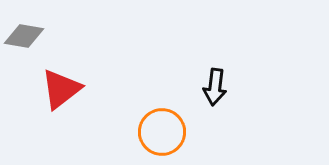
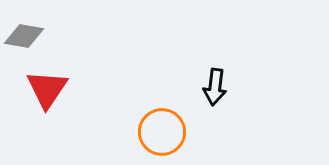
red triangle: moved 14 px left; rotated 18 degrees counterclockwise
